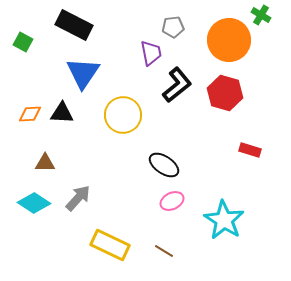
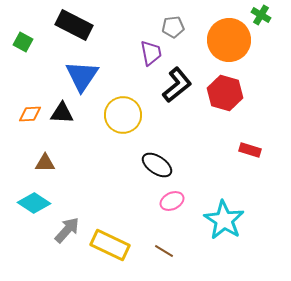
blue triangle: moved 1 px left, 3 px down
black ellipse: moved 7 px left
gray arrow: moved 11 px left, 32 px down
